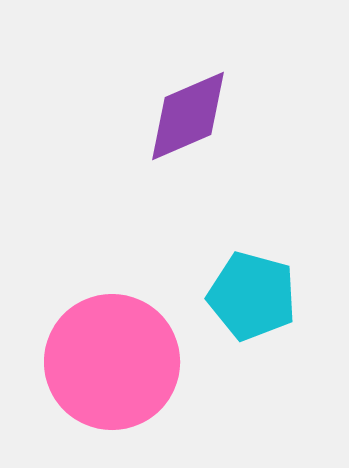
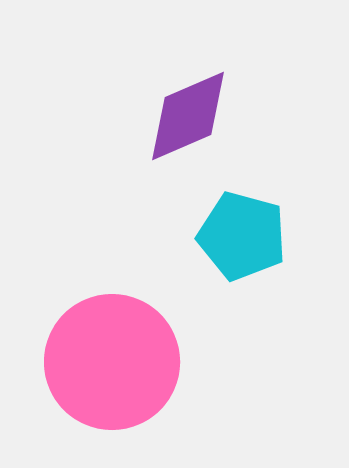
cyan pentagon: moved 10 px left, 60 px up
